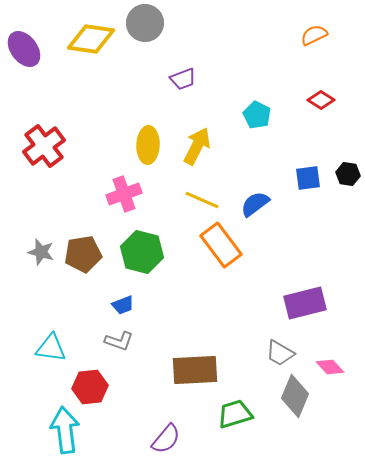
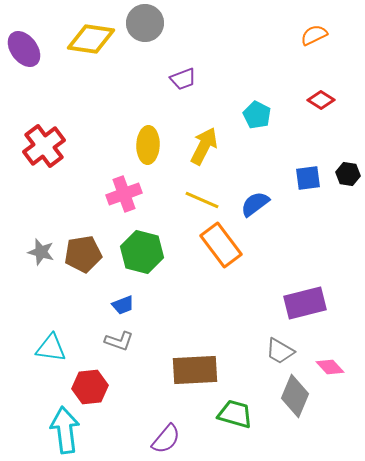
yellow arrow: moved 7 px right
gray trapezoid: moved 2 px up
green trapezoid: rotated 33 degrees clockwise
